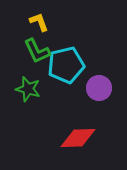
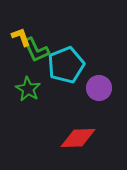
yellow L-shape: moved 18 px left, 15 px down
green L-shape: moved 1 px left, 1 px up
cyan pentagon: rotated 9 degrees counterclockwise
green star: rotated 15 degrees clockwise
